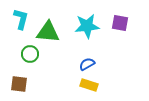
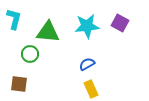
cyan L-shape: moved 7 px left
purple square: rotated 18 degrees clockwise
yellow rectangle: moved 2 px right, 4 px down; rotated 48 degrees clockwise
